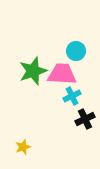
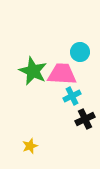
cyan circle: moved 4 px right, 1 px down
green star: rotated 28 degrees counterclockwise
yellow star: moved 7 px right, 1 px up
